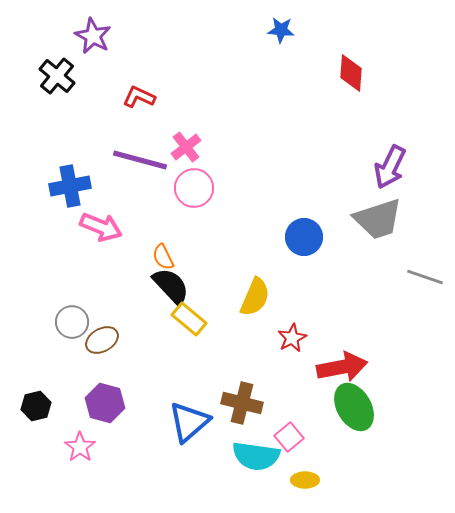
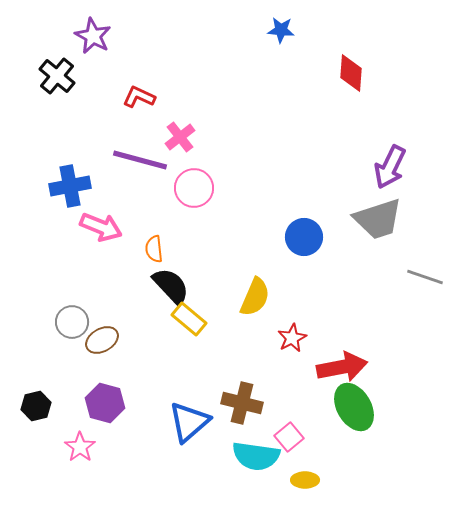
pink cross: moved 6 px left, 10 px up
orange semicircle: moved 9 px left, 8 px up; rotated 20 degrees clockwise
